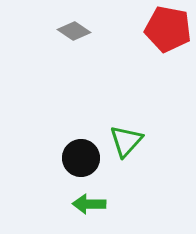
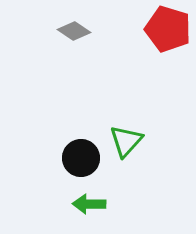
red pentagon: rotated 6 degrees clockwise
